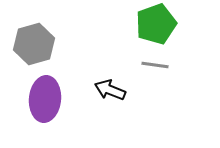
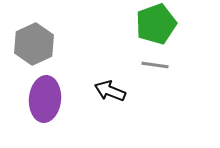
gray hexagon: rotated 9 degrees counterclockwise
black arrow: moved 1 px down
